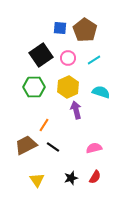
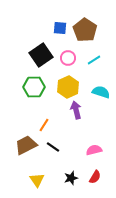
pink semicircle: moved 2 px down
